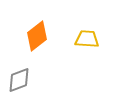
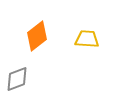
gray diamond: moved 2 px left, 1 px up
